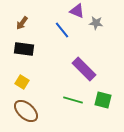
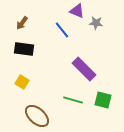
brown ellipse: moved 11 px right, 5 px down
